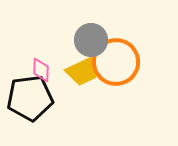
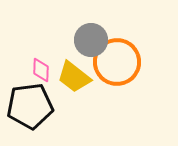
orange circle: moved 1 px right
yellow trapezoid: moved 9 px left, 6 px down; rotated 63 degrees clockwise
black pentagon: moved 8 px down
